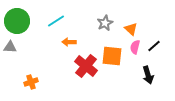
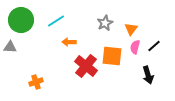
green circle: moved 4 px right, 1 px up
orange triangle: rotated 24 degrees clockwise
orange cross: moved 5 px right
